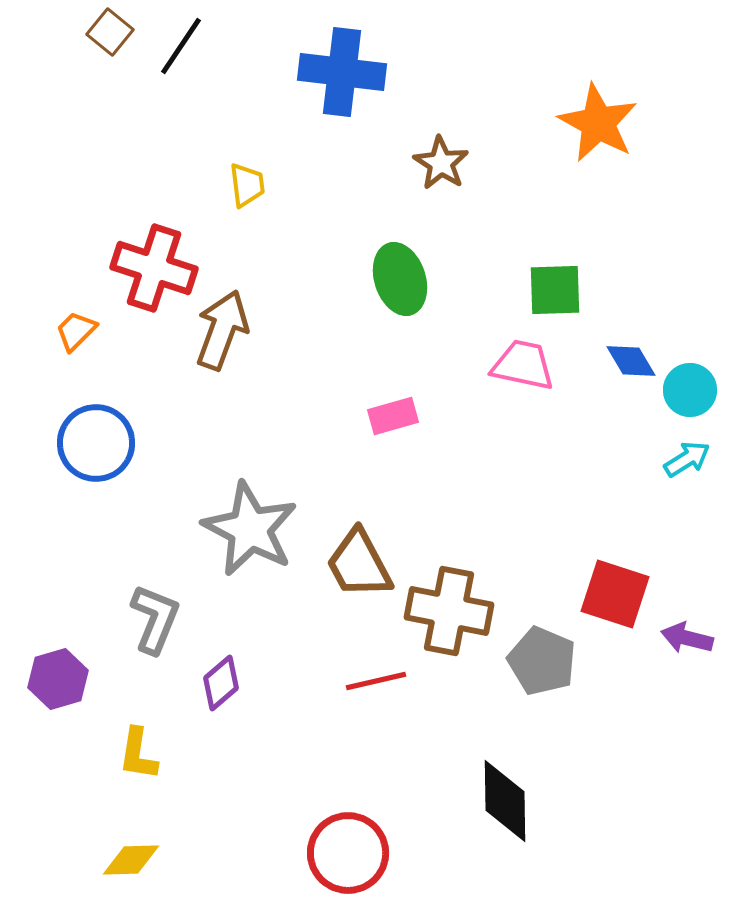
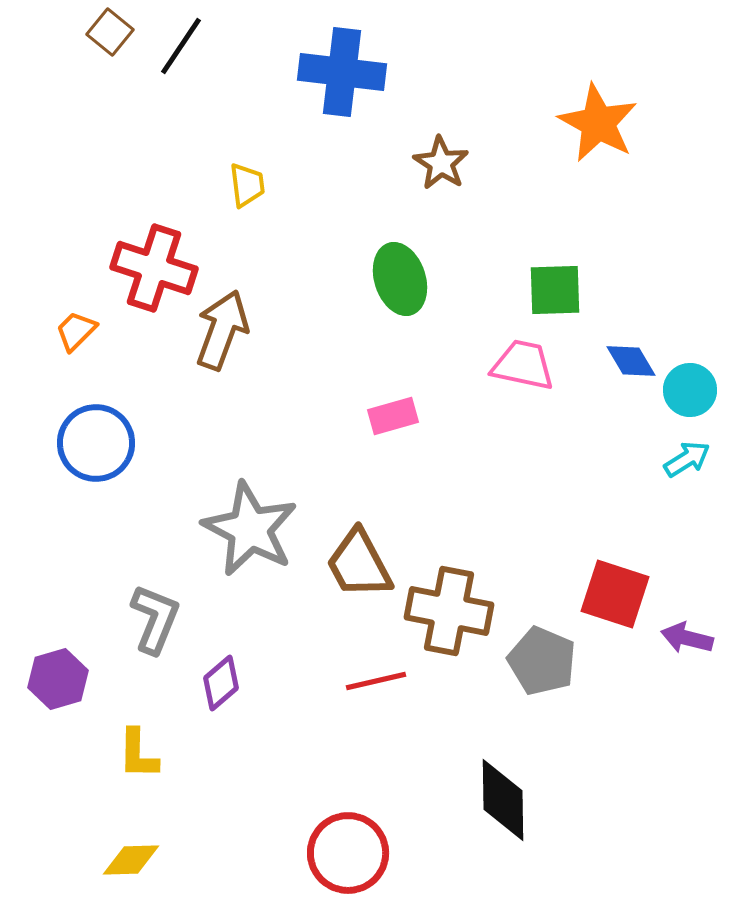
yellow L-shape: rotated 8 degrees counterclockwise
black diamond: moved 2 px left, 1 px up
